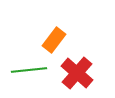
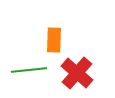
orange rectangle: rotated 35 degrees counterclockwise
